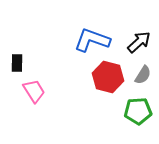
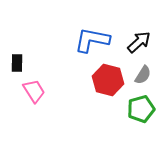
blue L-shape: rotated 9 degrees counterclockwise
red hexagon: moved 3 px down
green pentagon: moved 3 px right, 2 px up; rotated 12 degrees counterclockwise
